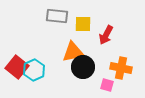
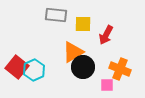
gray rectangle: moved 1 px left, 1 px up
orange triangle: rotated 20 degrees counterclockwise
orange cross: moved 1 px left, 1 px down; rotated 10 degrees clockwise
pink square: rotated 16 degrees counterclockwise
